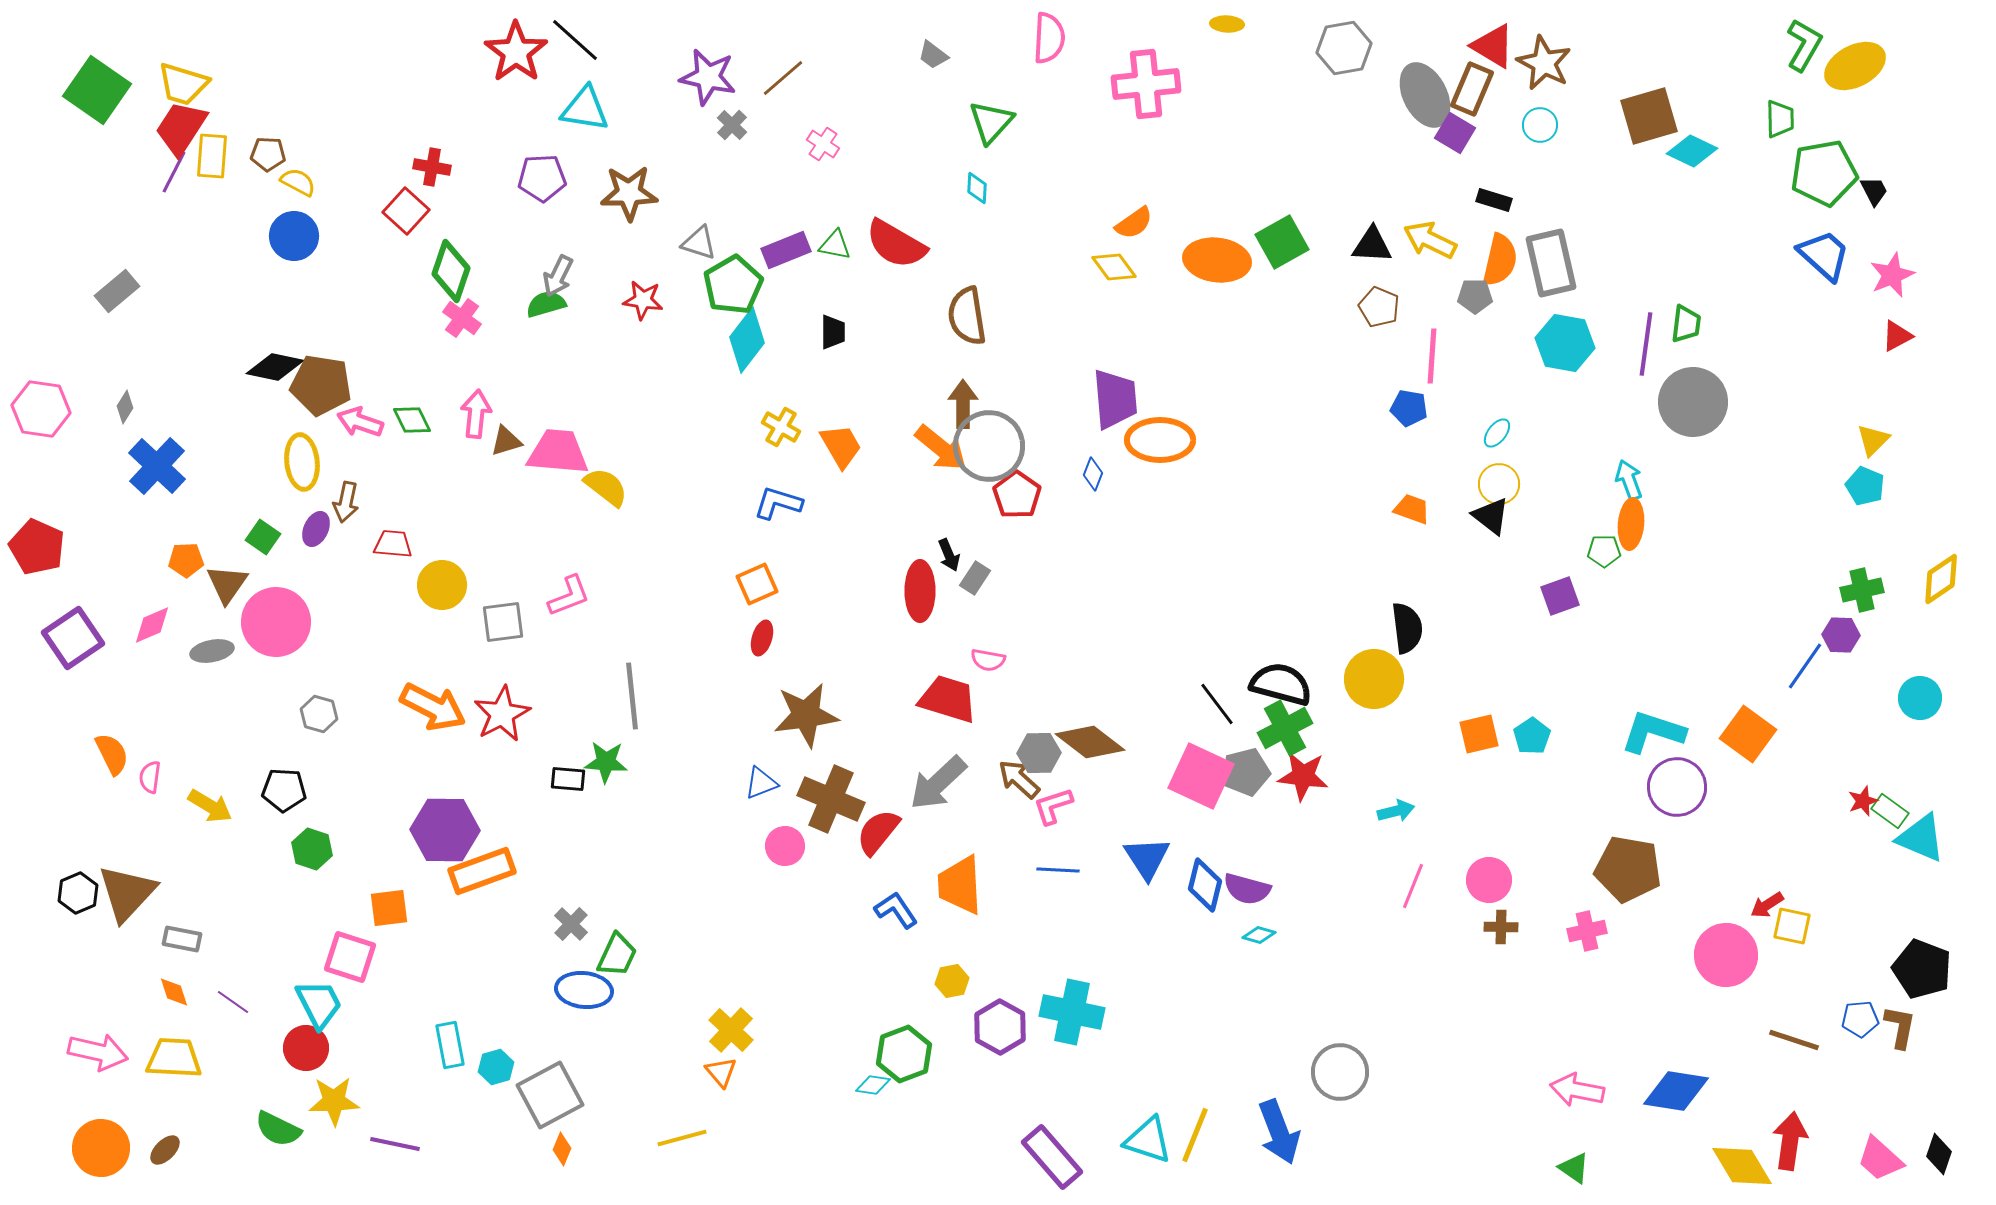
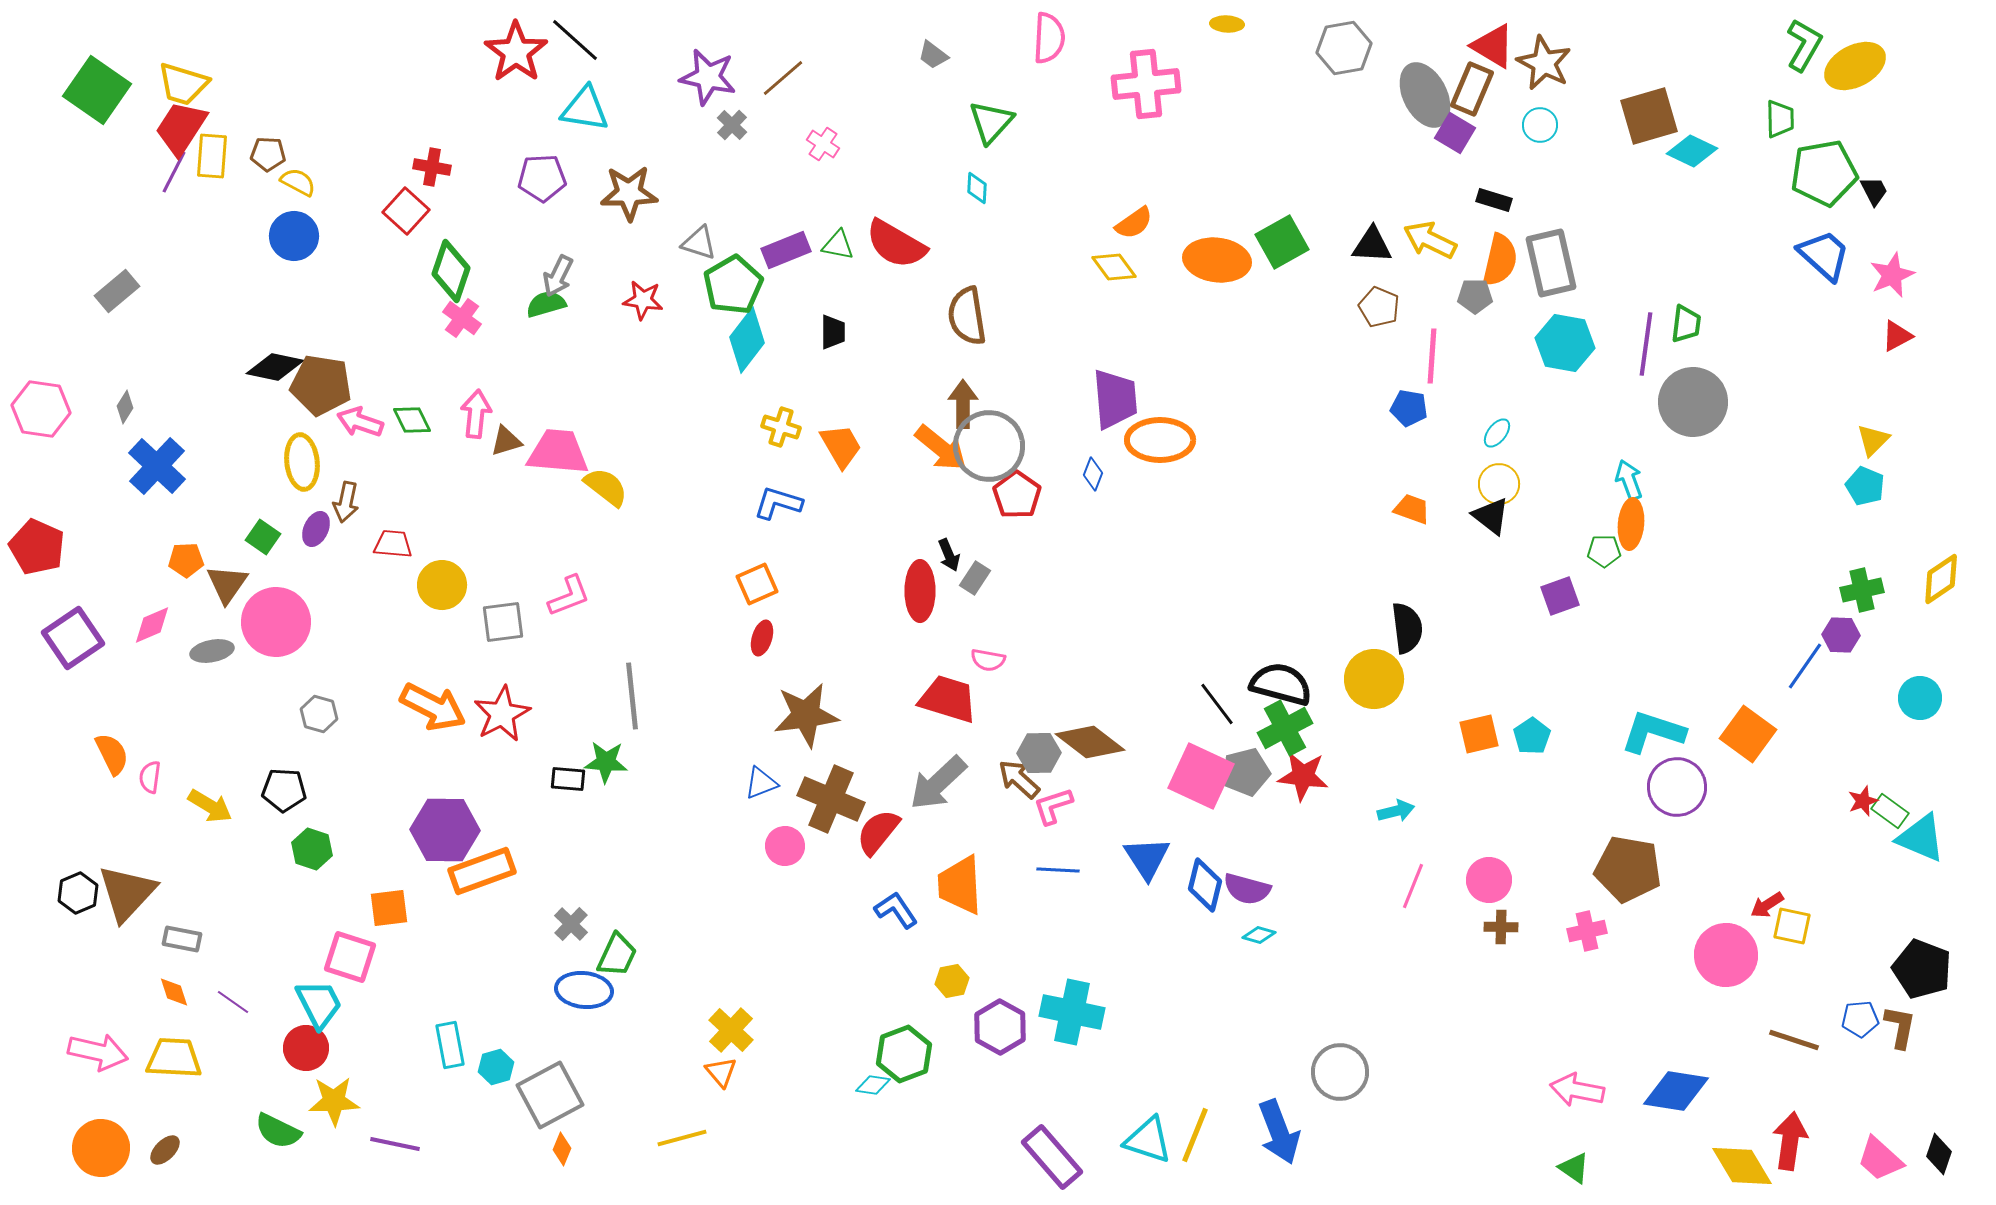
green triangle at (835, 245): moved 3 px right
yellow cross at (781, 427): rotated 12 degrees counterclockwise
green semicircle at (278, 1129): moved 2 px down
